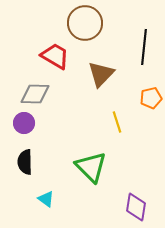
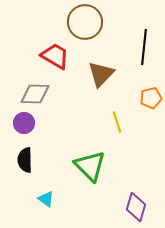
brown circle: moved 1 px up
black semicircle: moved 2 px up
green triangle: moved 1 px left, 1 px up
purple diamond: rotated 8 degrees clockwise
